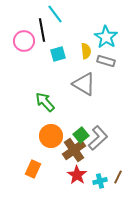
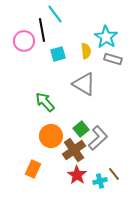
gray rectangle: moved 7 px right, 2 px up
green square: moved 6 px up
brown line: moved 4 px left, 3 px up; rotated 64 degrees counterclockwise
